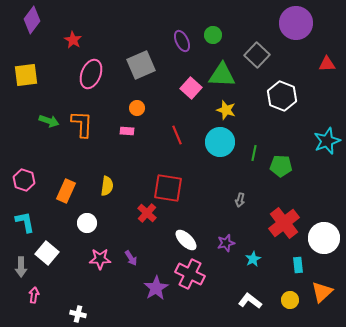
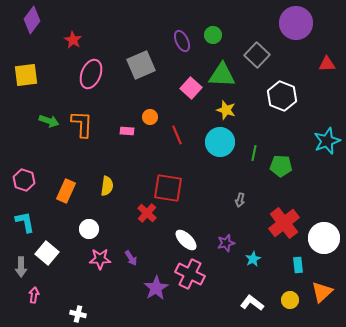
orange circle at (137, 108): moved 13 px right, 9 px down
white circle at (87, 223): moved 2 px right, 6 px down
white L-shape at (250, 301): moved 2 px right, 2 px down
